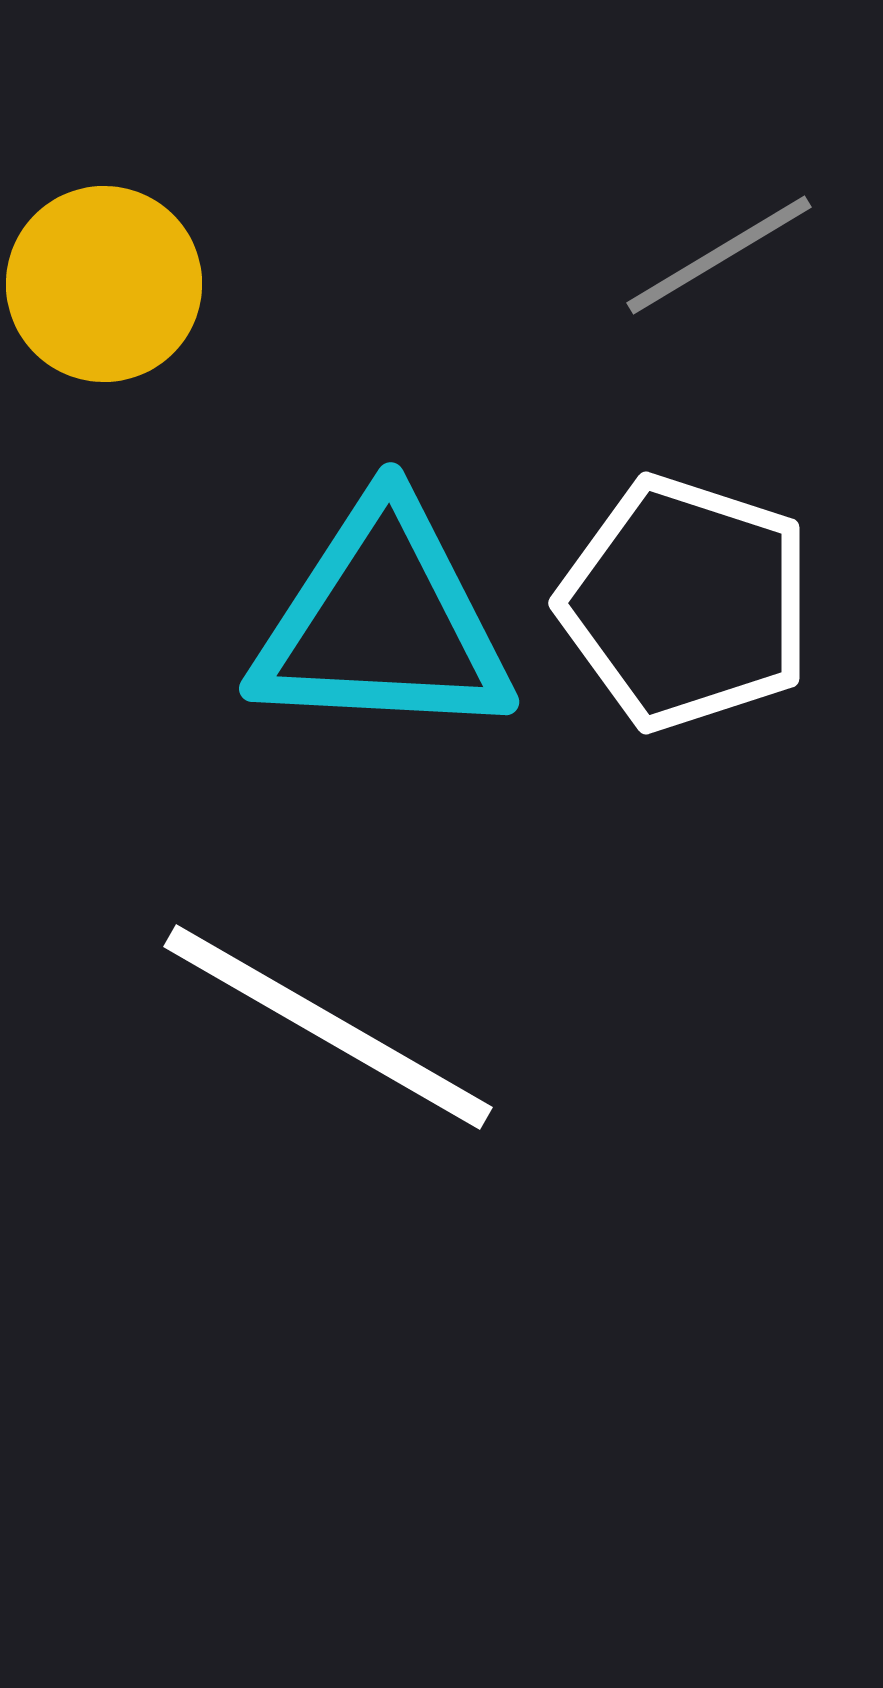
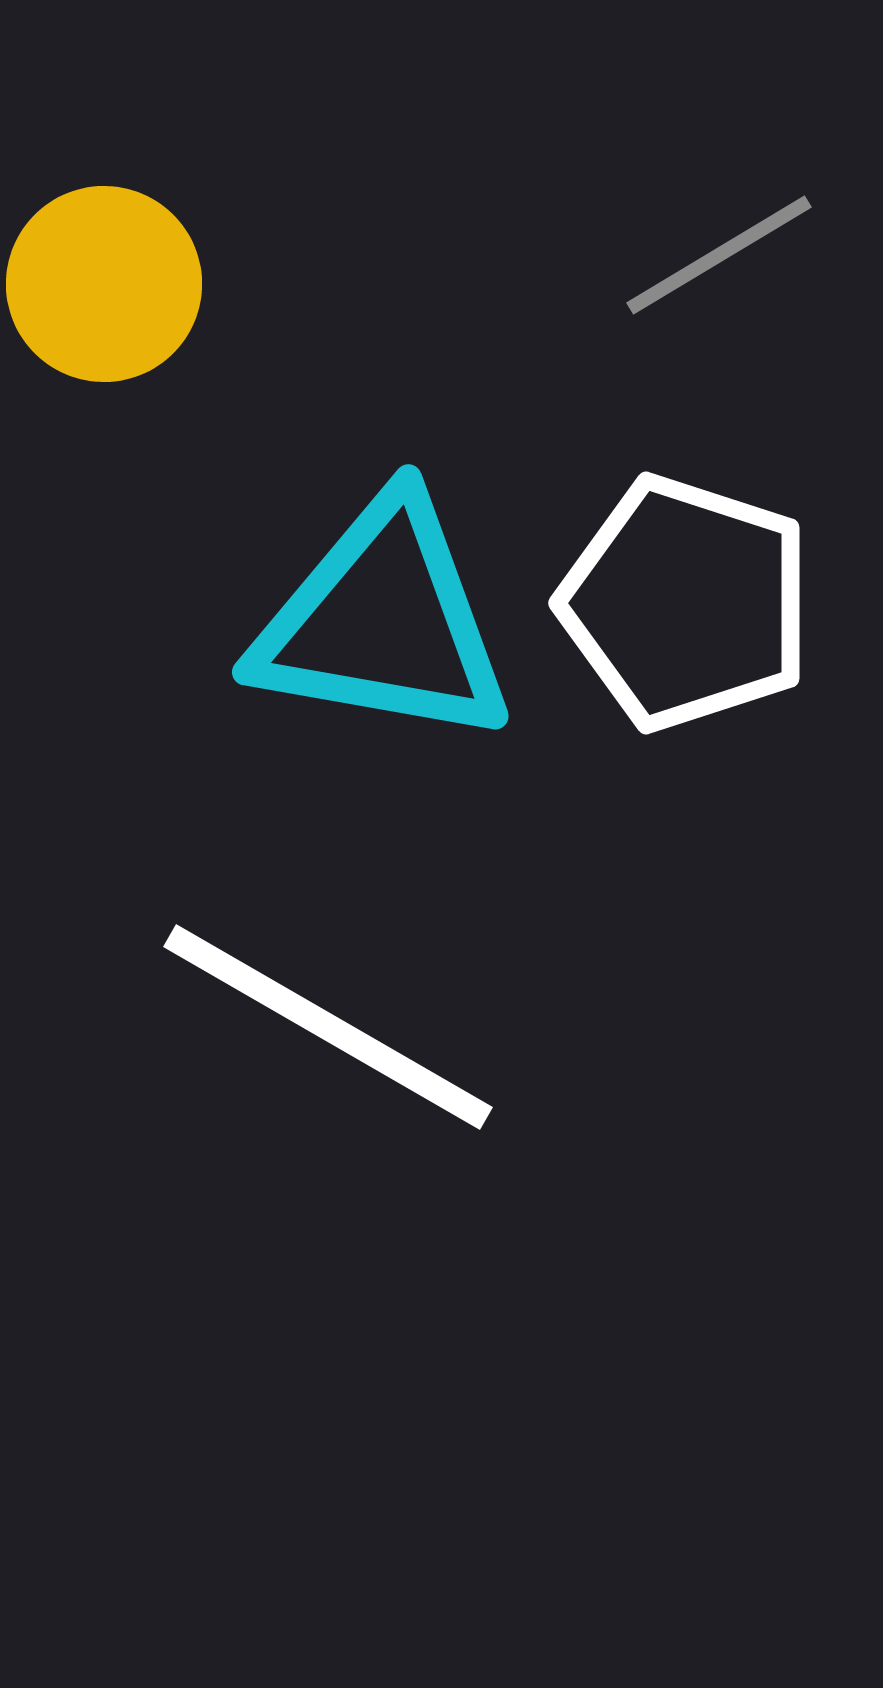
cyan triangle: rotated 7 degrees clockwise
